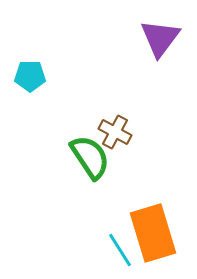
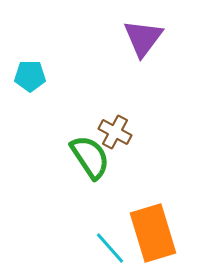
purple triangle: moved 17 px left
cyan line: moved 10 px left, 2 px up; rotated 9 degrees counterclockwise
